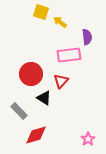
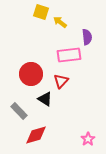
black triangle: moved 1 px right, 1 px down
